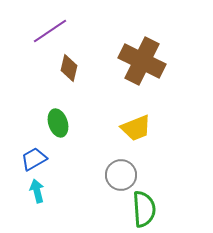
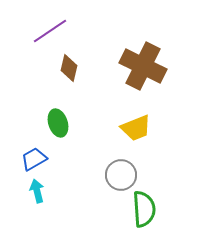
brown cross: moved 1 px right, 5 px down
